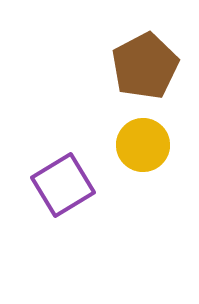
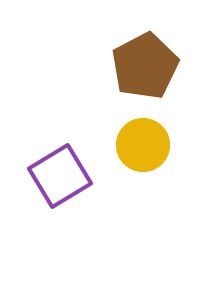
purple square: moved 3 px left, 9 px up
